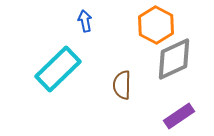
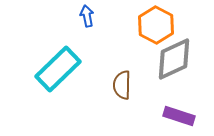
blue arrow: moved 2 px right, 5 px up
purple rectangle: rotated 52 degrees clockwise
